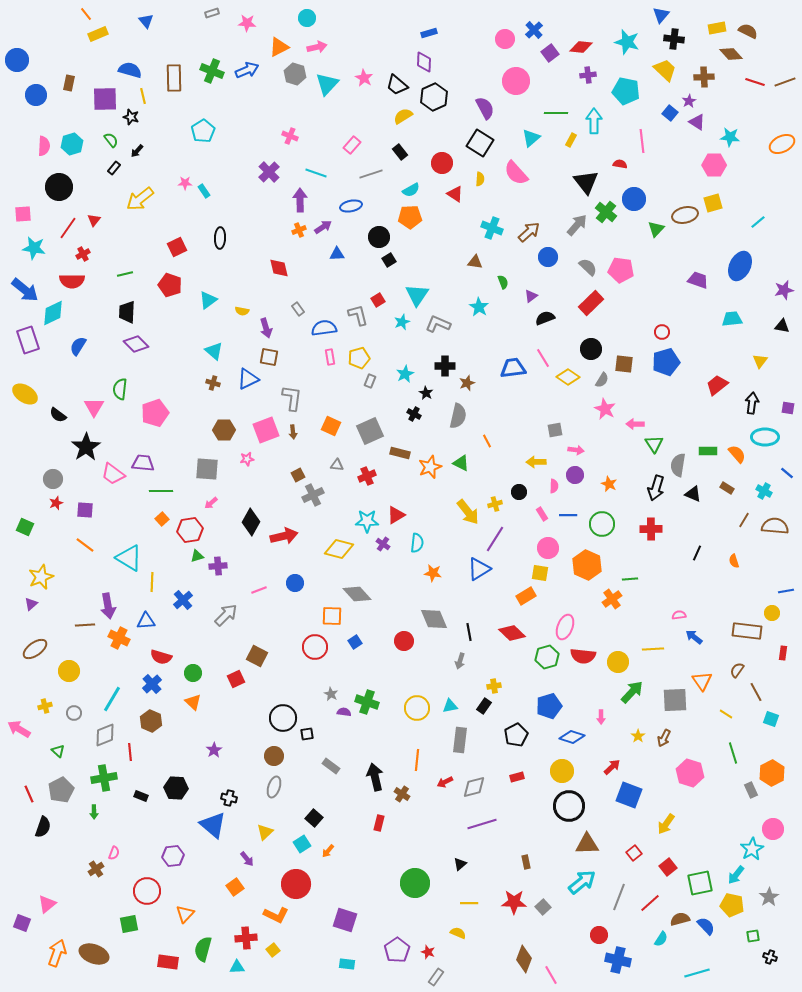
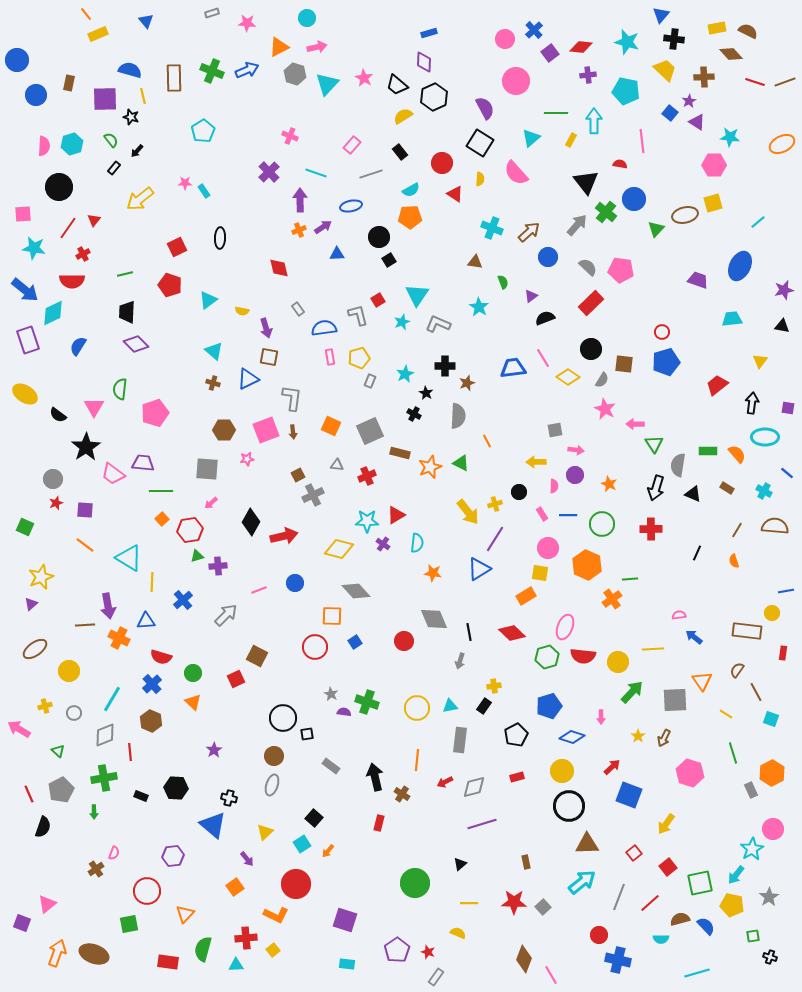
gray semicircle at (458, 416): rotated 10 degrees counterclockwise
brown line at (744, 520): moved 7 px left, 10 px down
gray diamond at (357, 594): moved 1 px left, 3 px up
gray ellipse at (274, 787): moved 2 px left, 2 px up
cyan semicircle at (661, 939): rotated 56 degrees clockwise
cyan triangle at (237, 967): moved 1 px left, 2 px up
